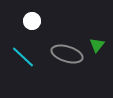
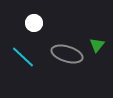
white circle: moved 2 px right, 2 px down
